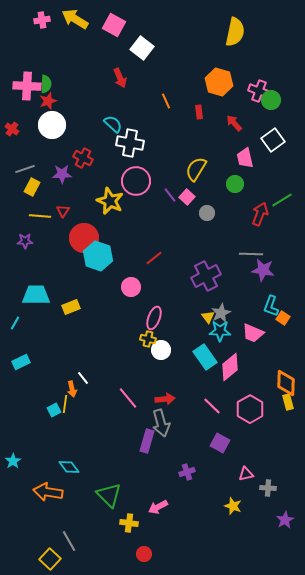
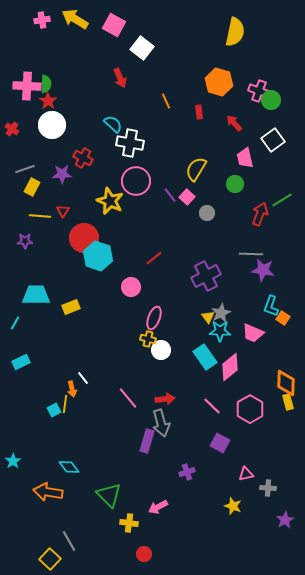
red star at (48, 101): rotated 18 degrees counterclockwise
